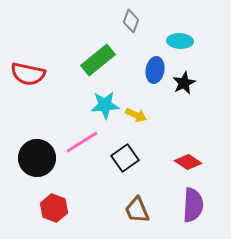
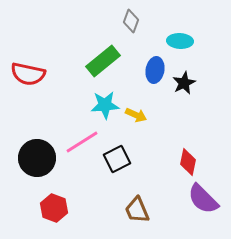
green rectangle: moved 5 px right, 1 px down
black square: moved 8 px left, 1 px down; rotated 8 degrees clockwise
red diamond: rotated 68 degrees clockwise
purple semicircle: moved 10 px right, 6 px up; rotated 132 degrees clockwise
